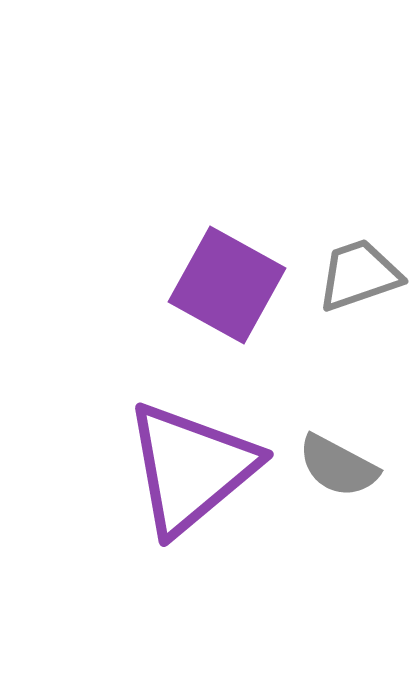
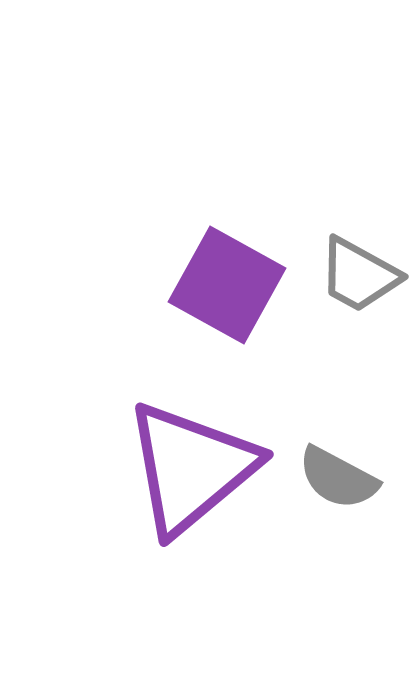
gray trapezoid: rotated 132 degrees counterclockwise
gray semicircle: moved 12 px down
